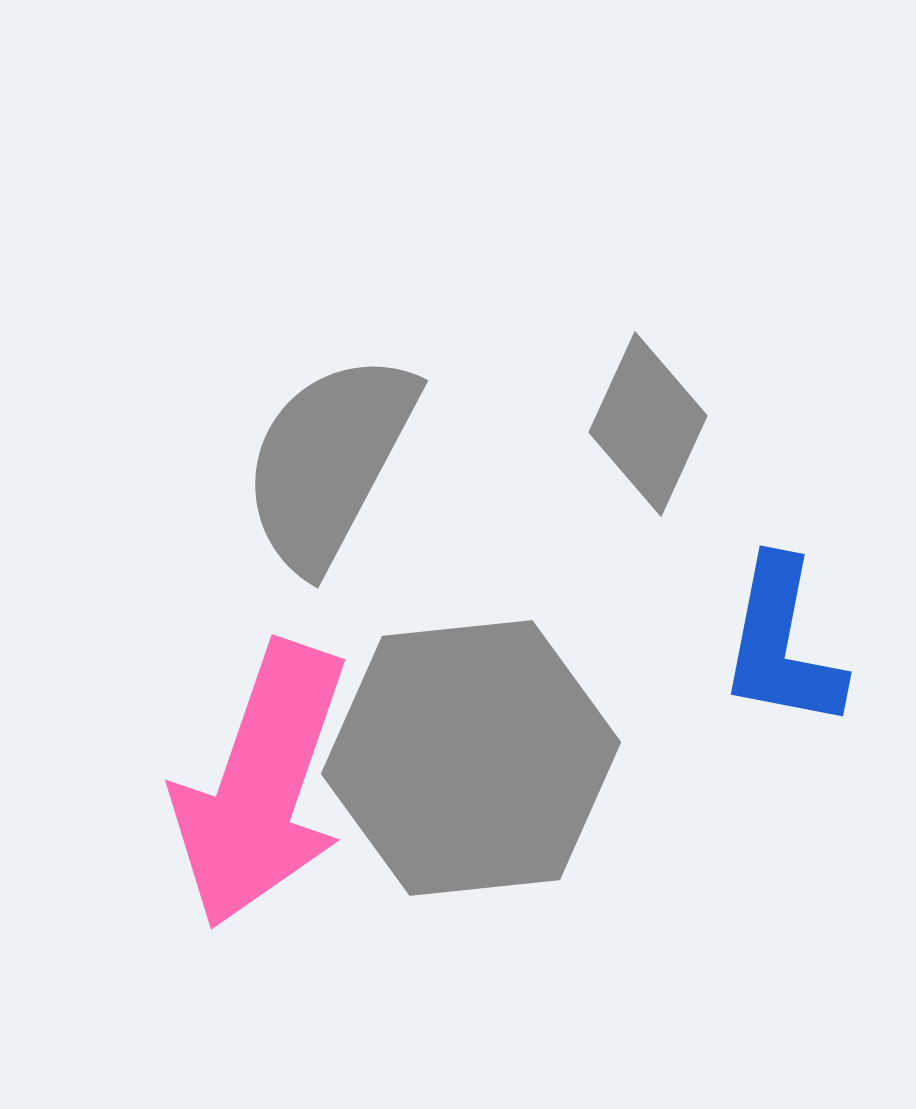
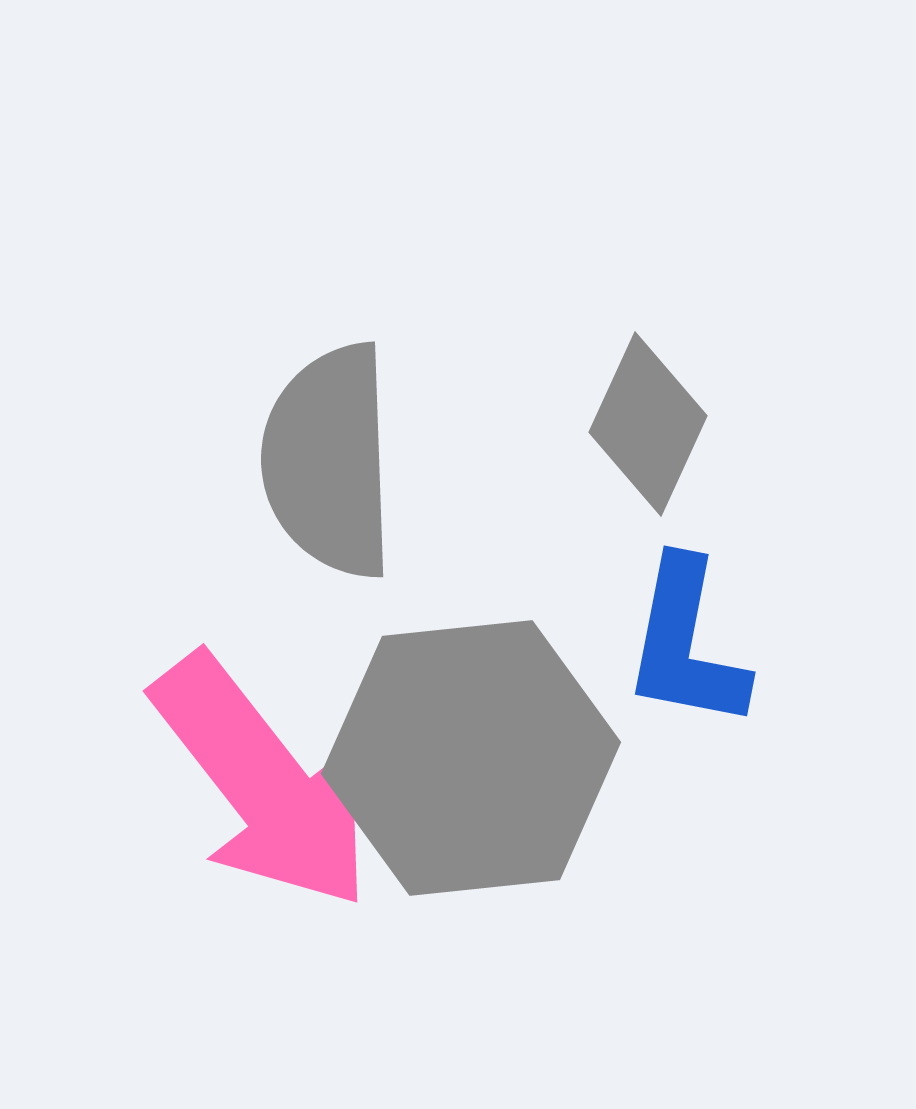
gray semicircle: rotated 30 degrees counterclockwise
blue L-shape: moved 96 px left
pink arrow: moved 2 px right, 3 px up; rotated 57 degrees counterclockwise
